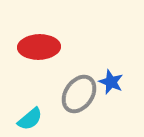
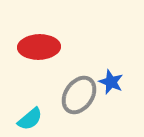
gray ellipse: moved 1 px down
